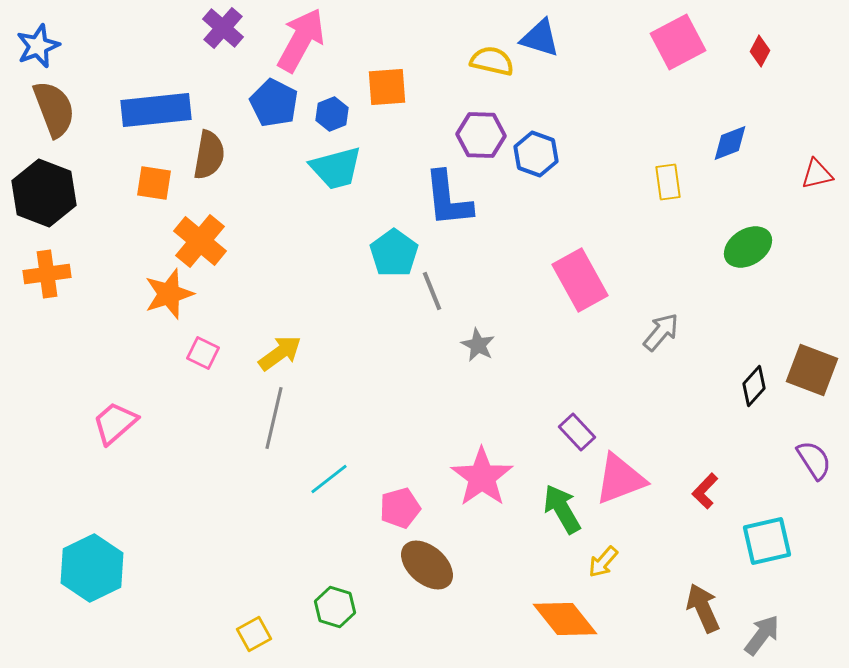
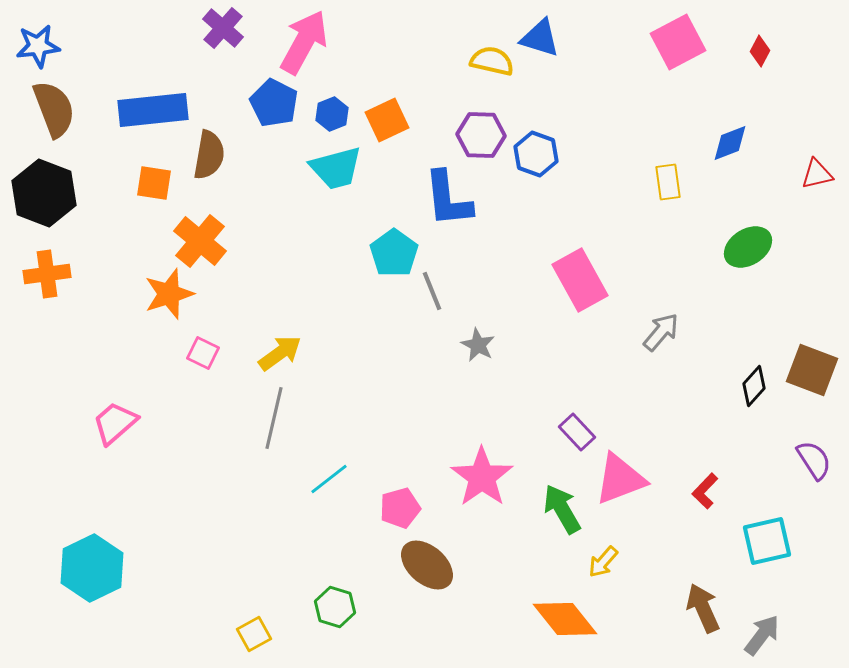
pink arrow at (301, 40): moved 3 px right, 2 px down
blue star at (38, 46): rotated 15 degrees clockwise
orange square at (387, 87): moved 33 px down; rotated 21 degrees counterclockwise
blue rectangle at (156, 110): moved 3 px left
